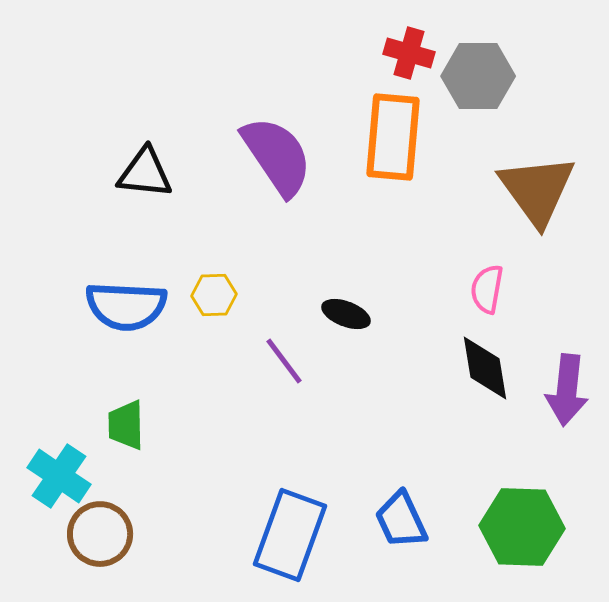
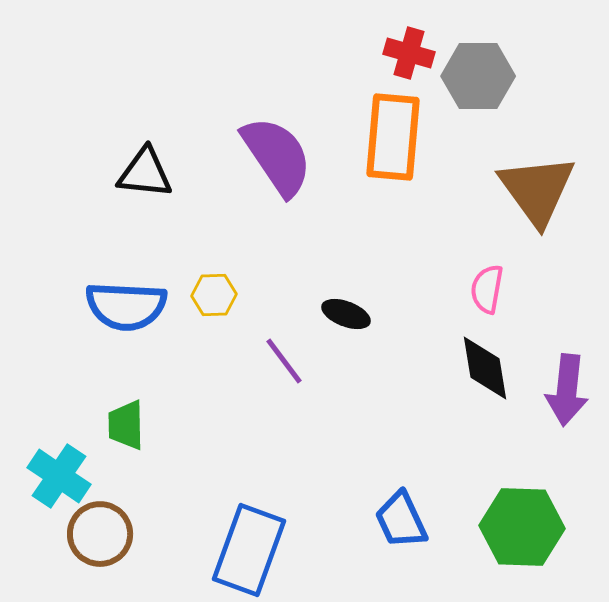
blue rectangle: moved 41 px left, 15 px down
